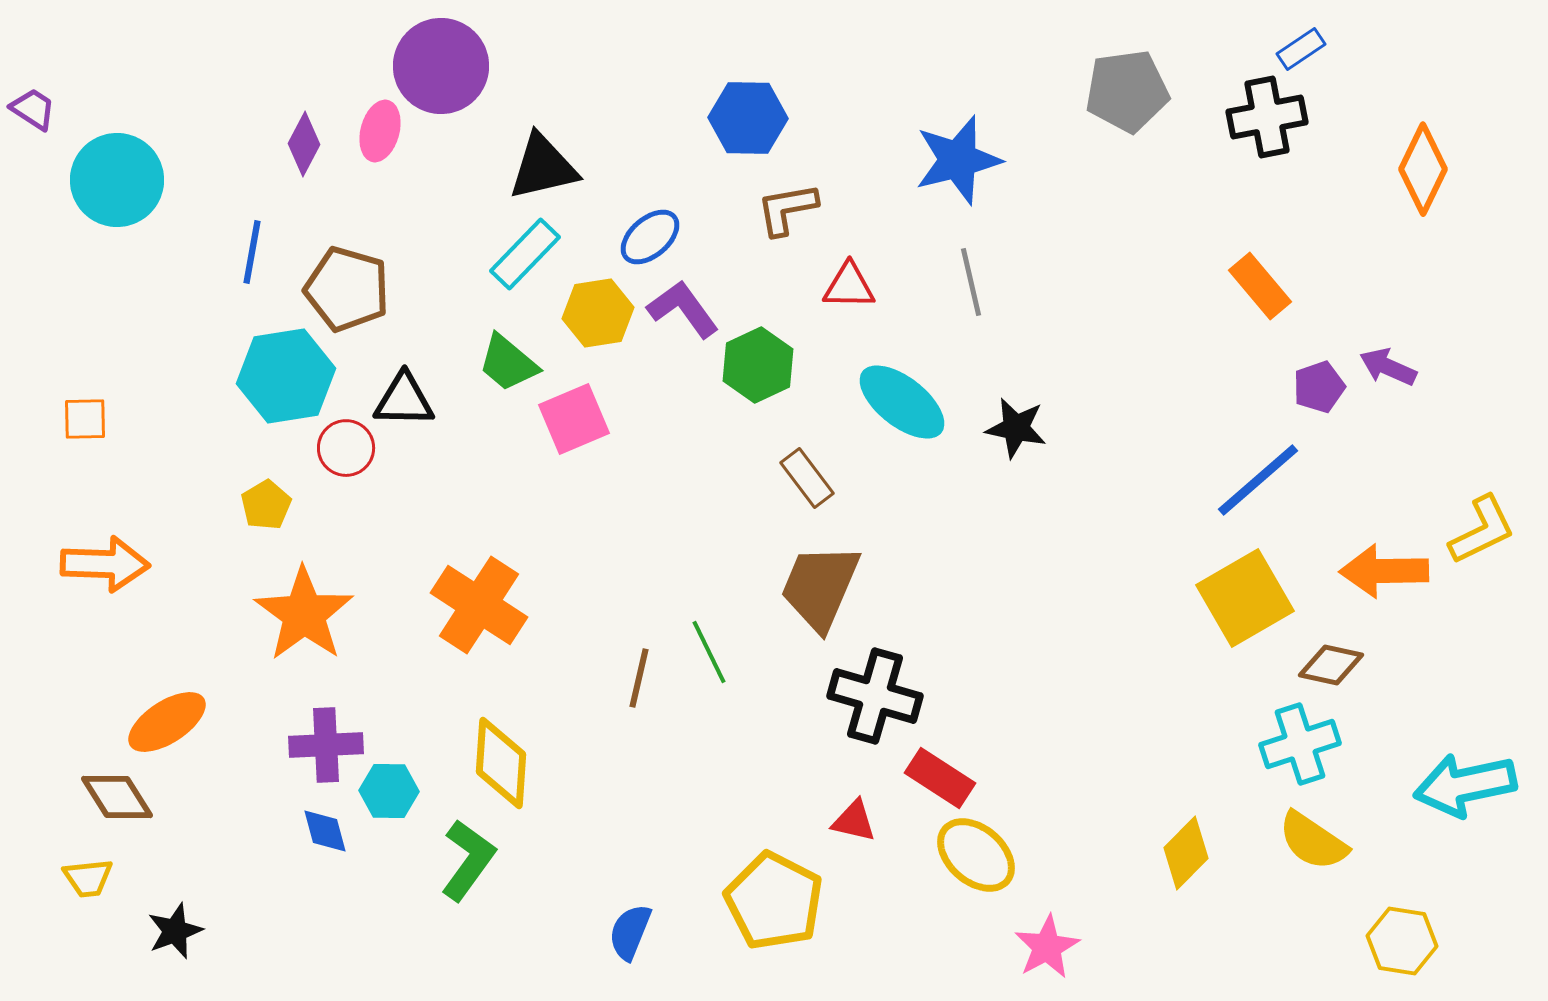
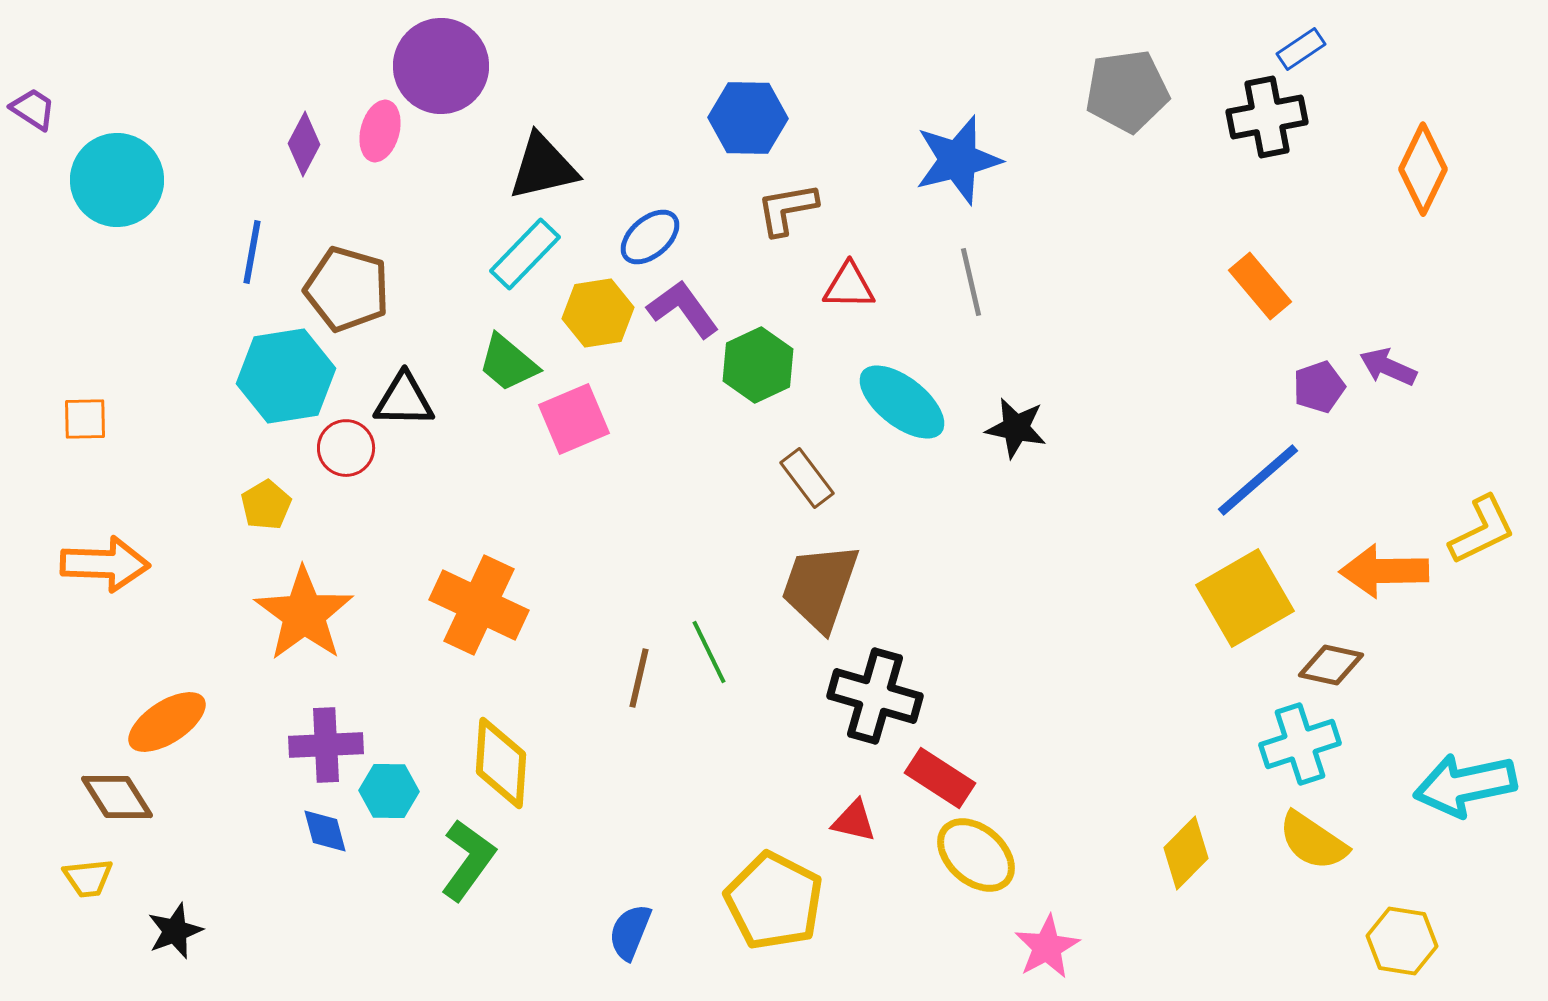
brown trapezoid at (820, 587): rotated 4 degrees counterclockwise
orange cross at (479, 605): rotated 8 degrees counterclockwise
